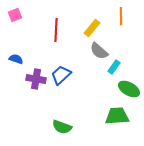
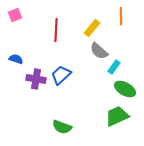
green ellipse: moved 4 px left
green trapezoid: rotated 20 degrees counterclockwise
